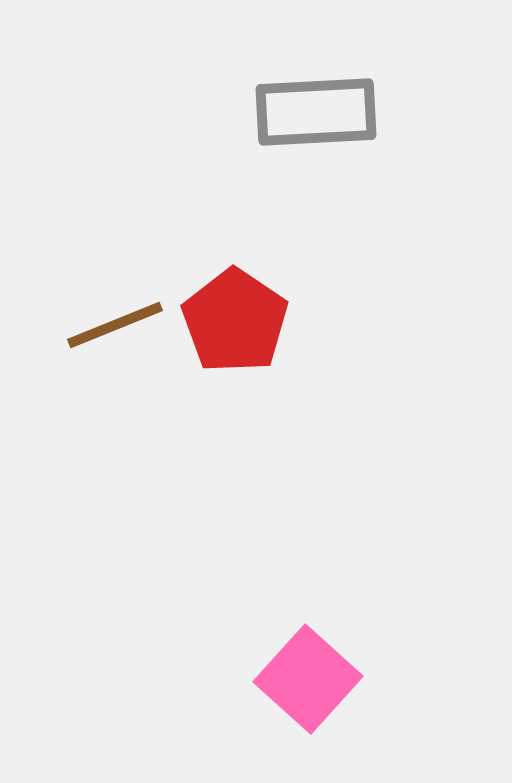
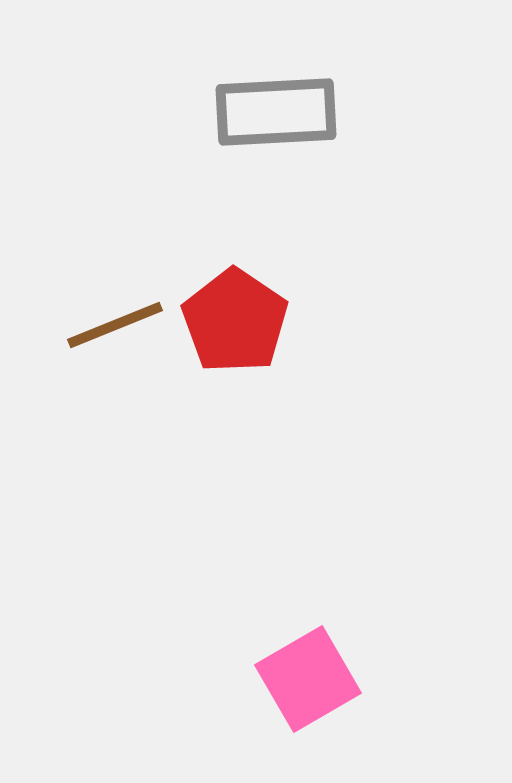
gray rectangle: moved 40 px left
pink square: rotated 18 degrees clockwise
